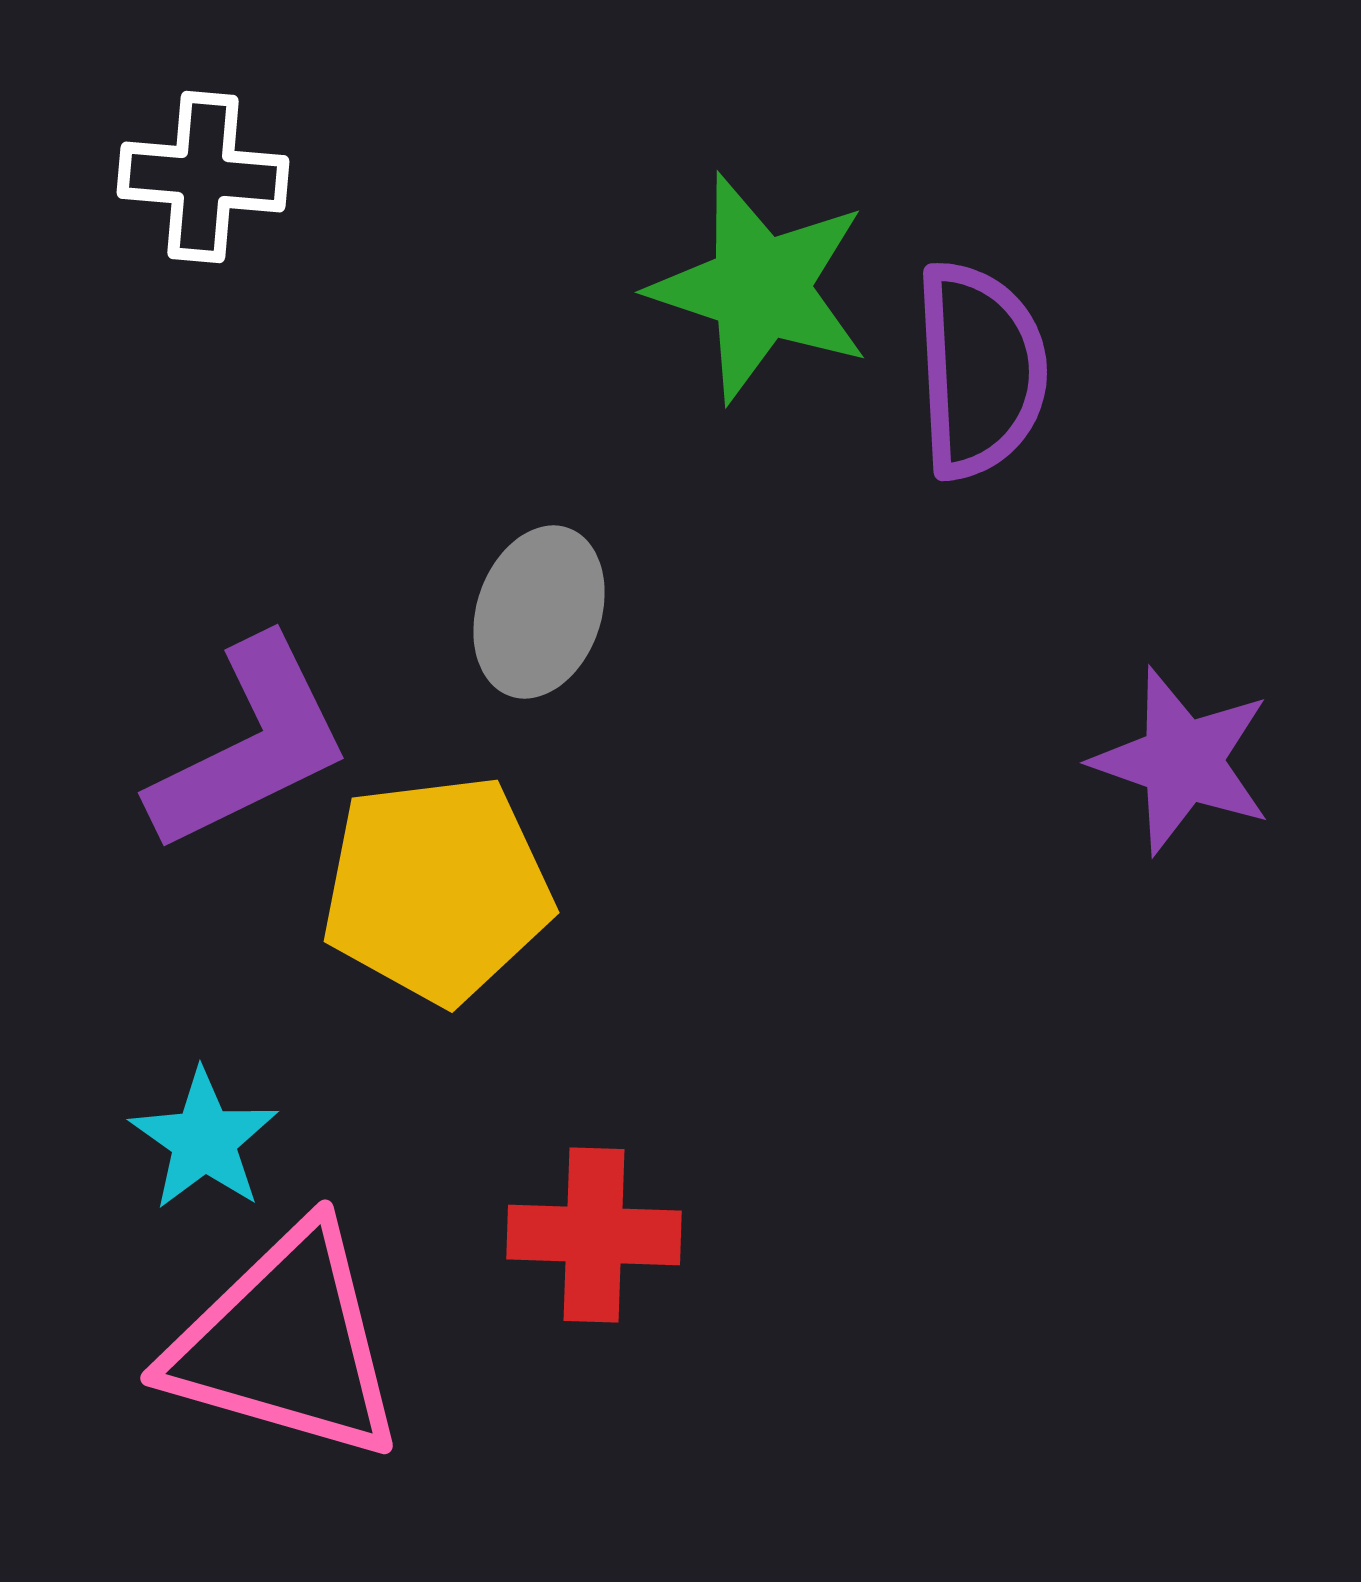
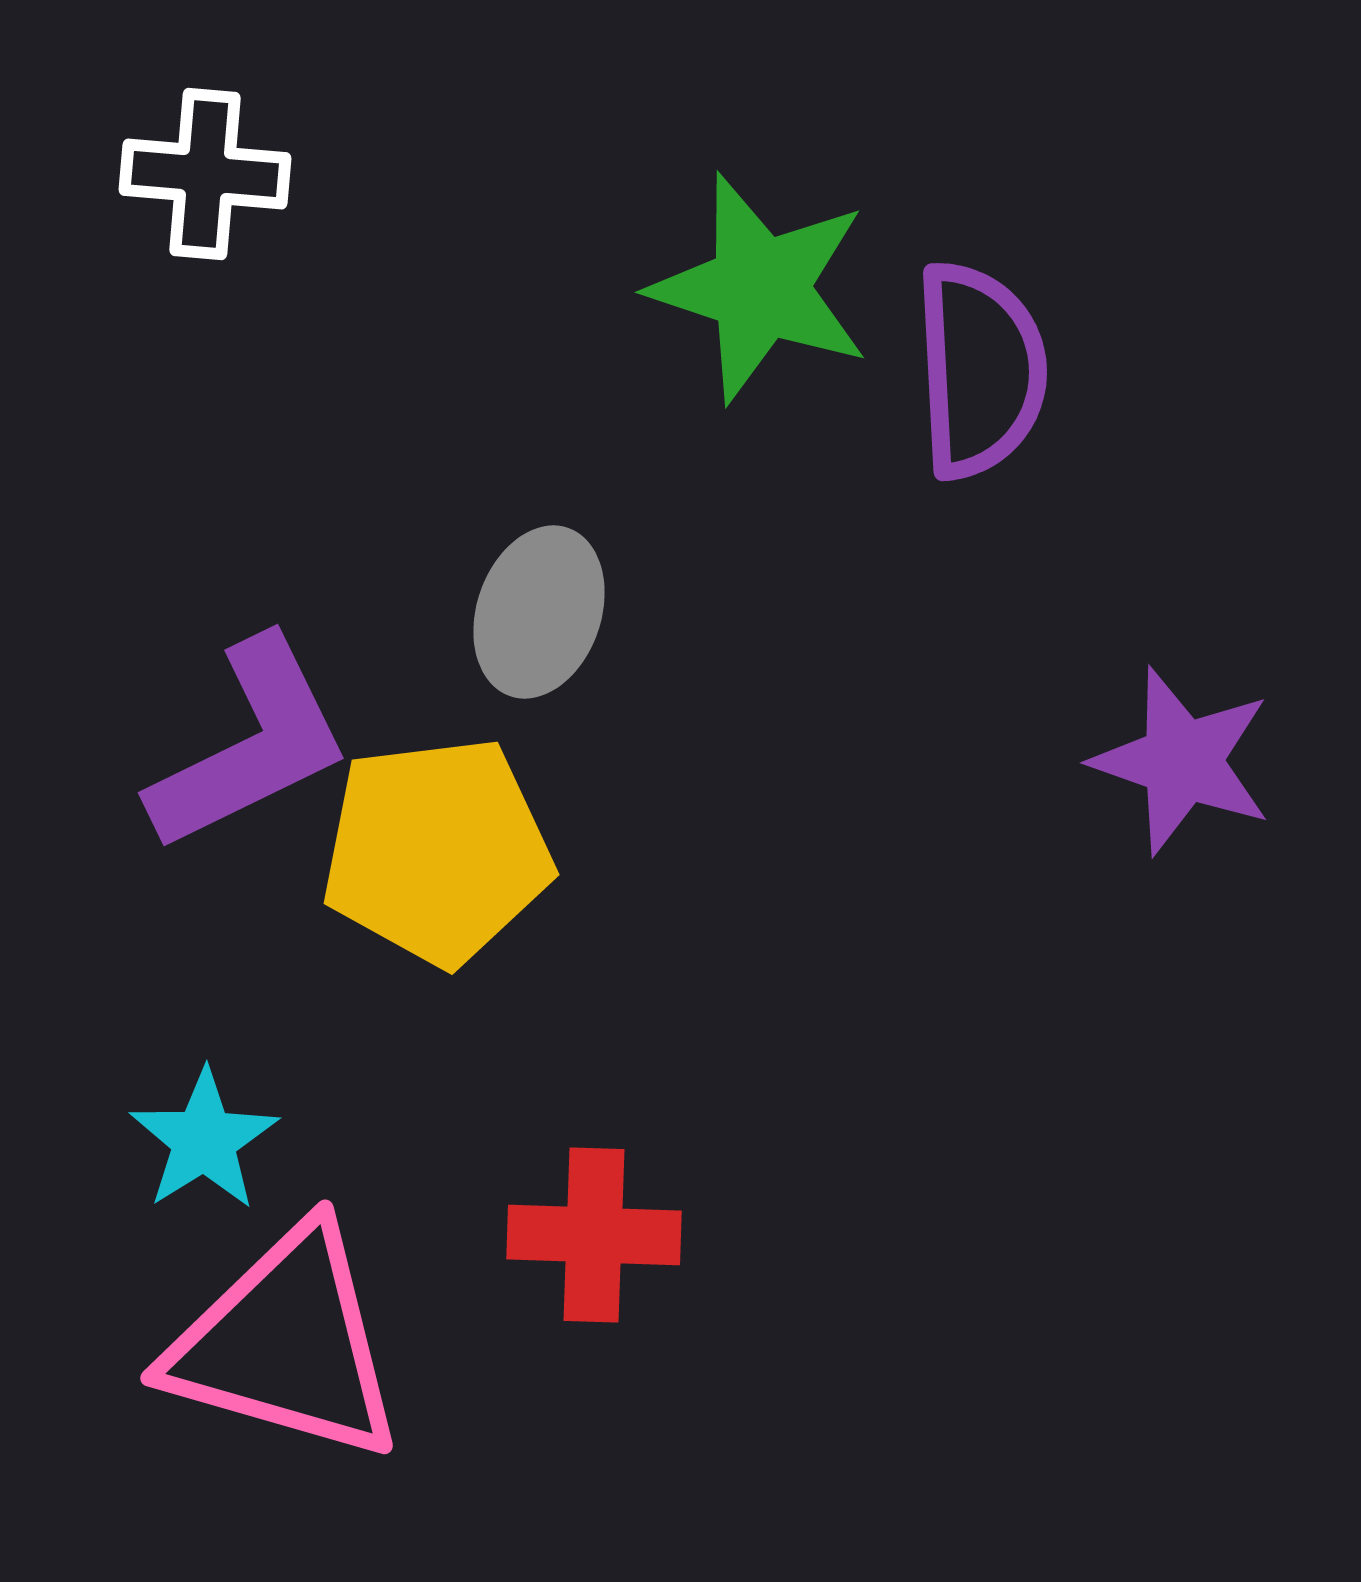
white cross: moved 2 px right, 3 px up
yellow pentagon: moved 38 px up
cyan star: rotated 5 degrees clockwise
